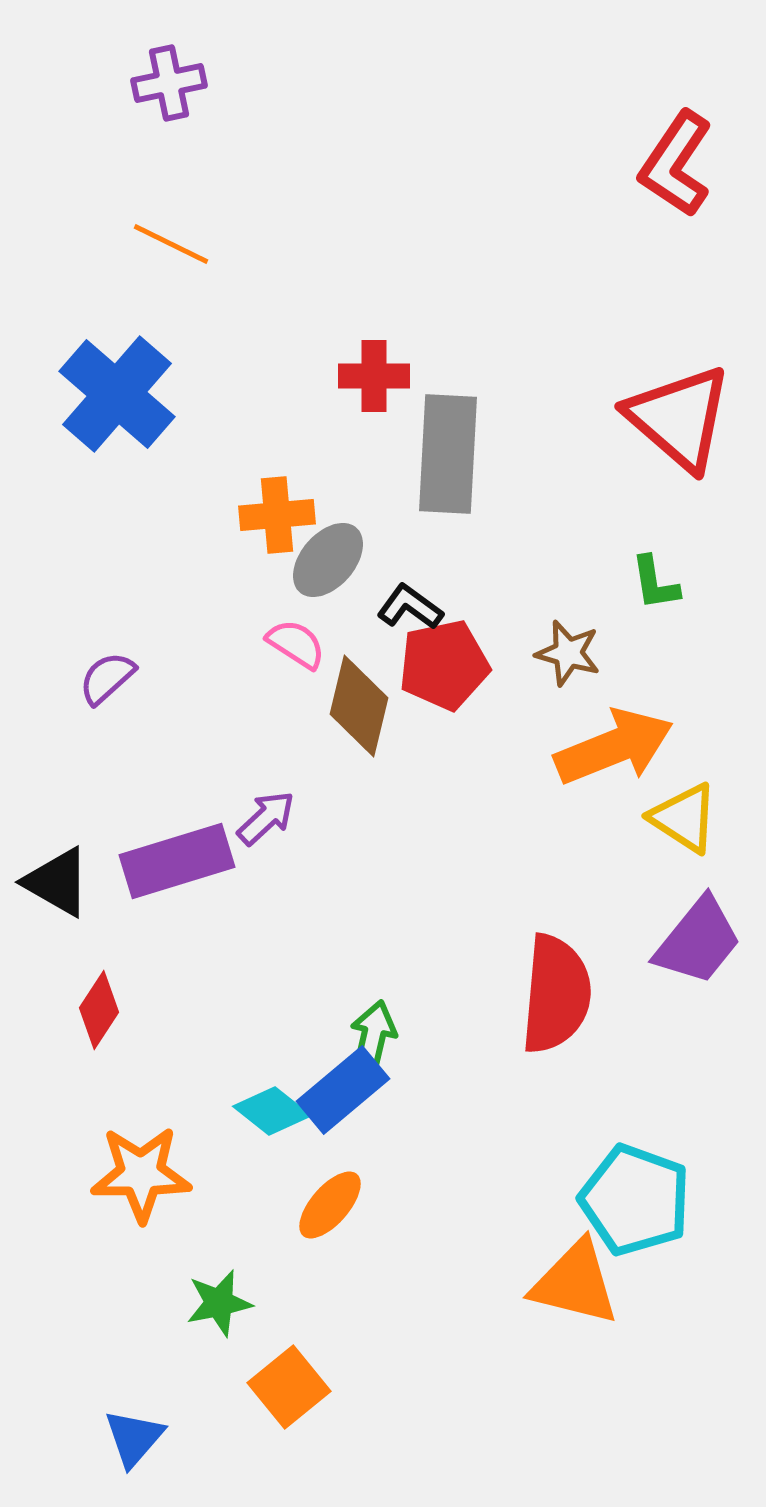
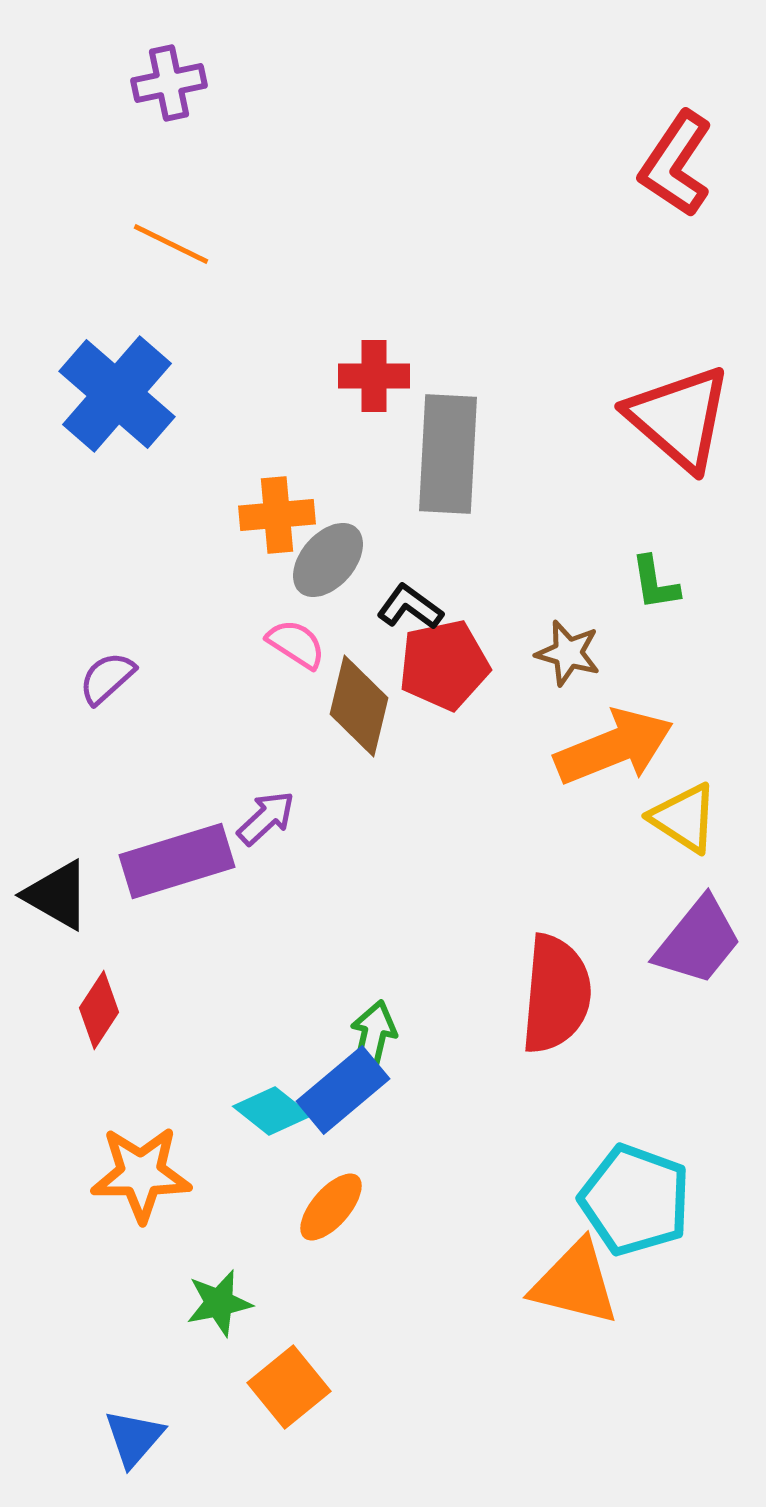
black triangle: moved 13 px down
orange ellipse: moved 1 px right, 2 px down
